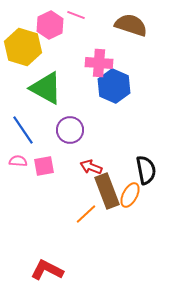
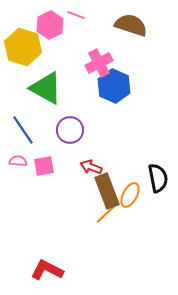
pink cross: rotated 32 degrees counterclockwise
black semicircle: moved 12 px right, 8 px down
orange line: moved 20 px right
